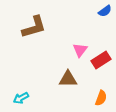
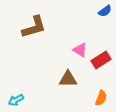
pink triangle: rotated 35 degrees counterclockwise
cyan arrow: moved 5 px left, 2 px down
